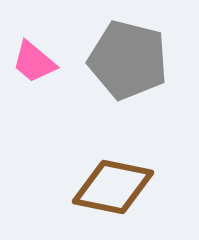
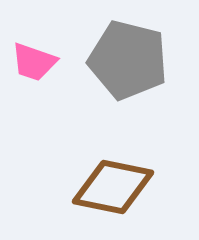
pink trapezoid: rotated 21 degrees counterclockwise
